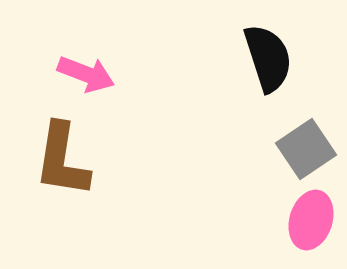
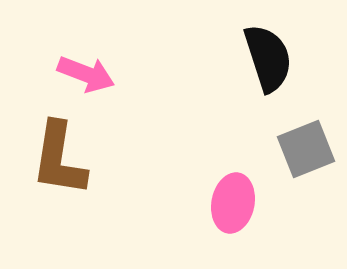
gray square: rotated 12 degrees clockwise
brown L-shape: moved 3 px left, 1 px up
pink ellipse: moved 78 px left, 17 px up; rotated 6 degrees counterclockwise
